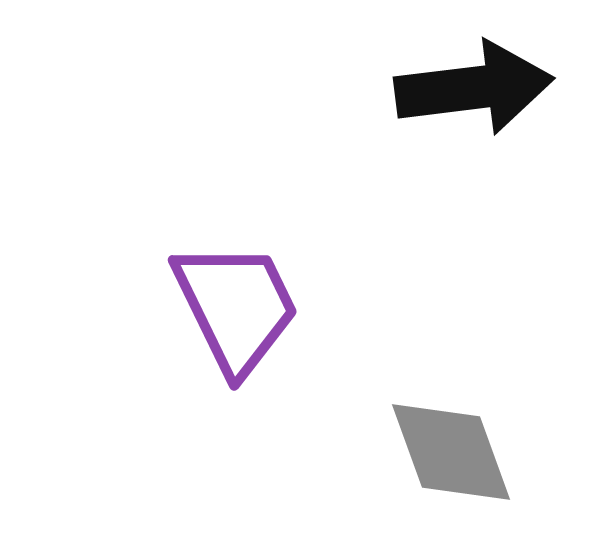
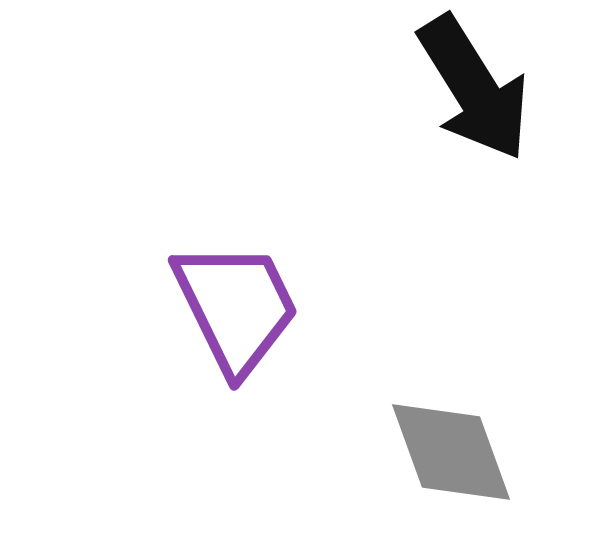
black arrow: rotated 65 degrees clockwise
